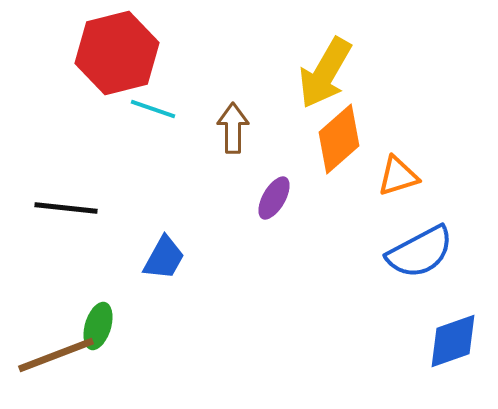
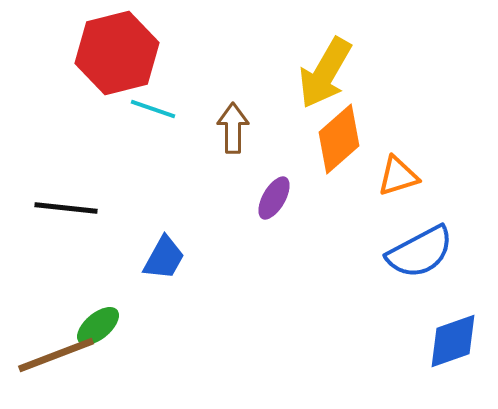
green ellipse: rotated 33 degrees clockwise
